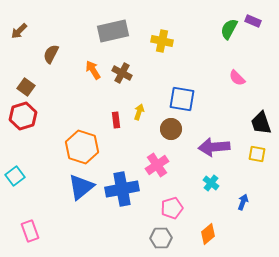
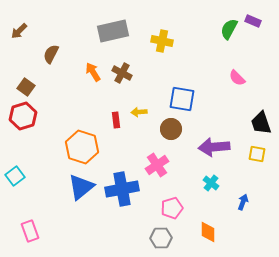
orange arrow: moved 2 px down
yellow arrow: rotated 112 degrees counterclockwise
orange diamond: moved 2 px up; rotated 50 degrees counterclockwise
